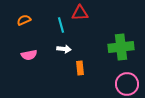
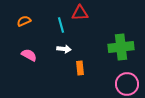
orange semicircle: moved 1 px down
pink semicircle: rotated 140 degrees counterclockwise
